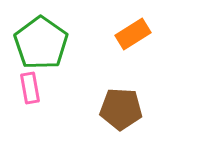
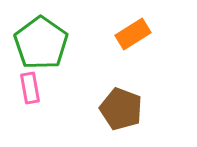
brown pentagon: rotated 18 degrees clockwise
